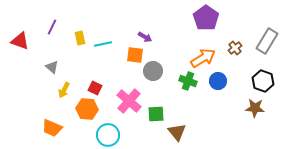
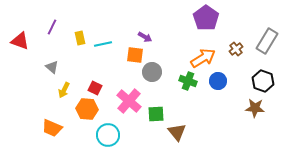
brown cross: moved 1 px right, 1 px down
gray circle: moved 1 px left, 1 px down
